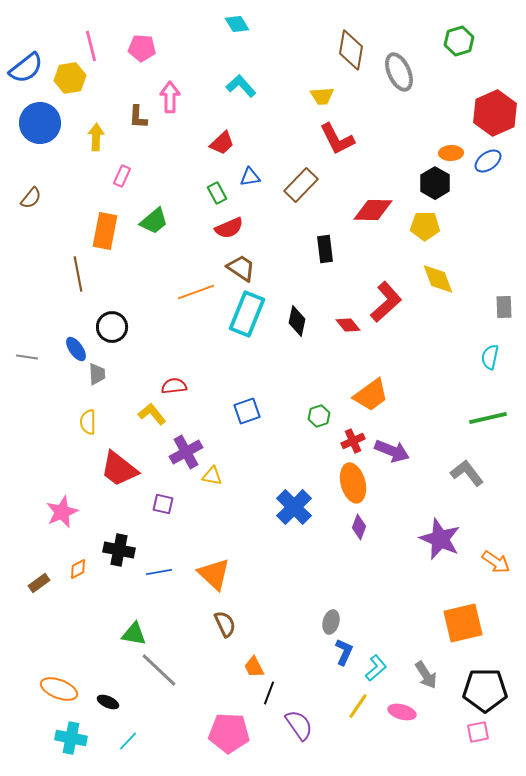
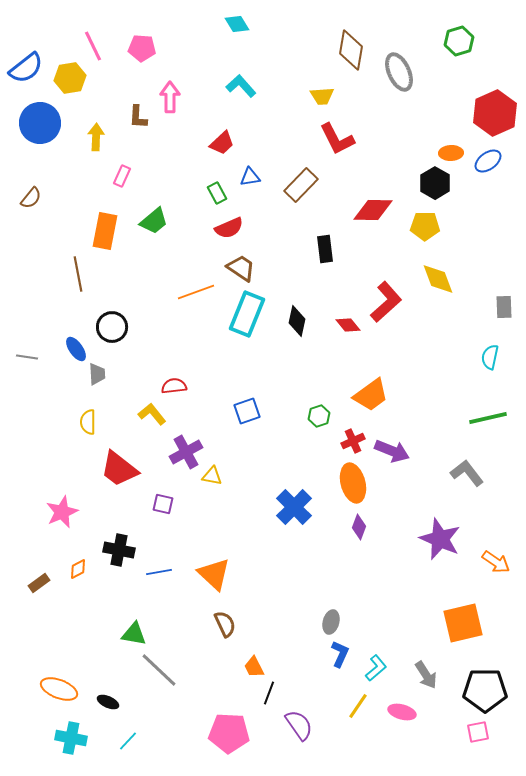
pink line at (91, 46): moved 2 px right; rotated 12 degrees counterclockwise
blue L-shape at (344, 652): moved 4 px left, 2 px down
